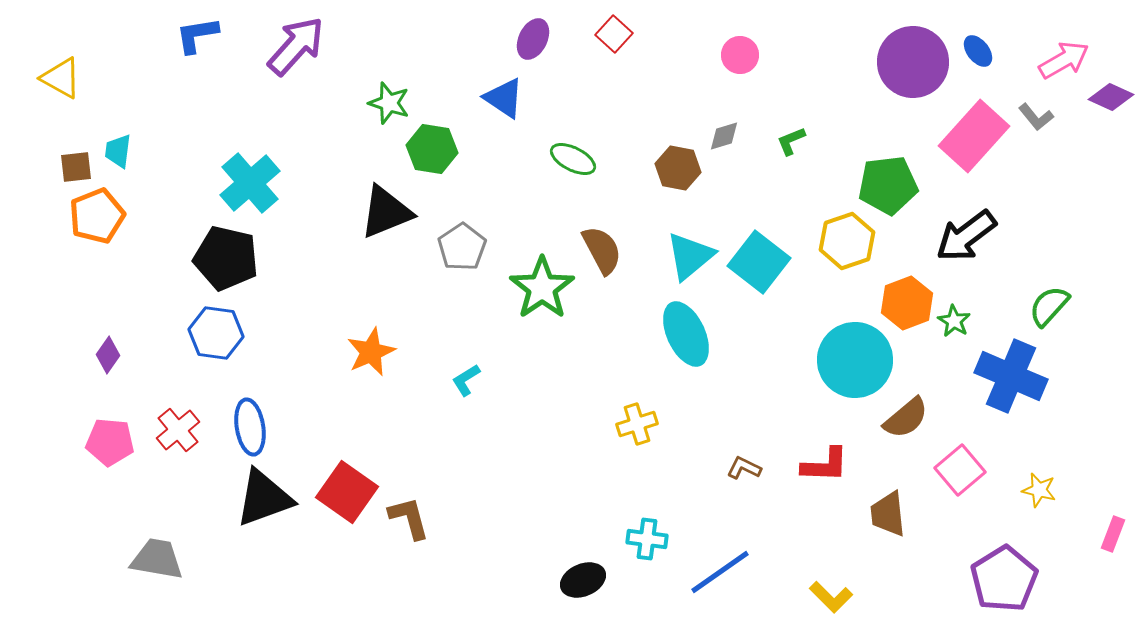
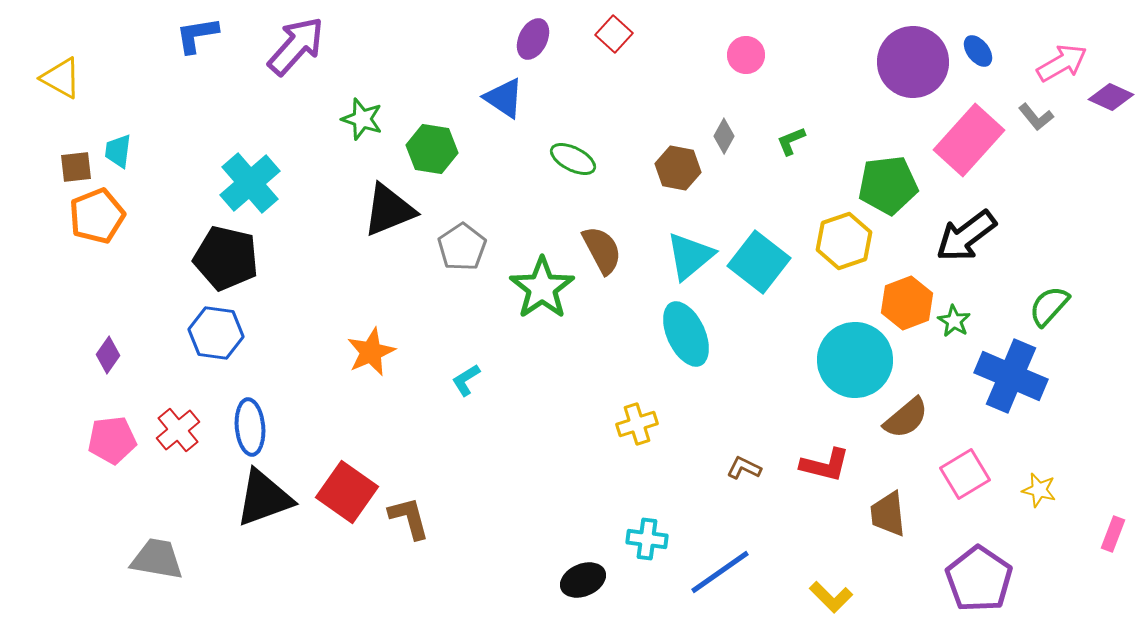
pink circle at (740, 55): moved 6 px right
pink arrow at (1064, 60): moved 2 px left, 3 px down
green star at (389, 103): moved 27 px left, 16 px down
gray diamond at (724, 136): rotated 44 degrees counterclockwise
pink rectangle at (974, 136): moved 5 px left, 4 px down
black triangle at (386, 212): moved 3 px right, 2 px up
yellow hexagon at (847, 241): moved 3 px left
blue ellipse at (250, 427): rotated 4 degrees clockwise
pink pentagon at (110, 442): moved 2 px right, 2 px up; rotated 12 degrees counterclockwise
red L-shape at (825, 465): rotated 12 degrees clockwise
pink square at (960, 470): moved 5 px right, 4 px down; rotated 9 degrees clockwise
purple pentagon at (1004, 579): moved 25 px left; rotated 6 degrees counterclockwise
